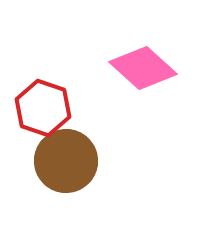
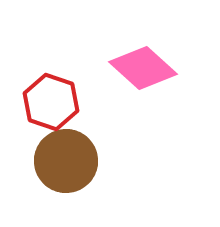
red hexagon: moved 8 px right, 6 px up
